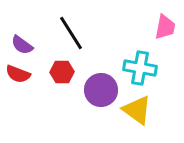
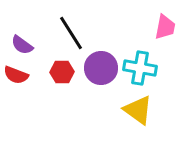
red semicircle: moved 2 px left, 1 px down
purple circle: moved 22 px up
yellow triangle: moved 1 px right
